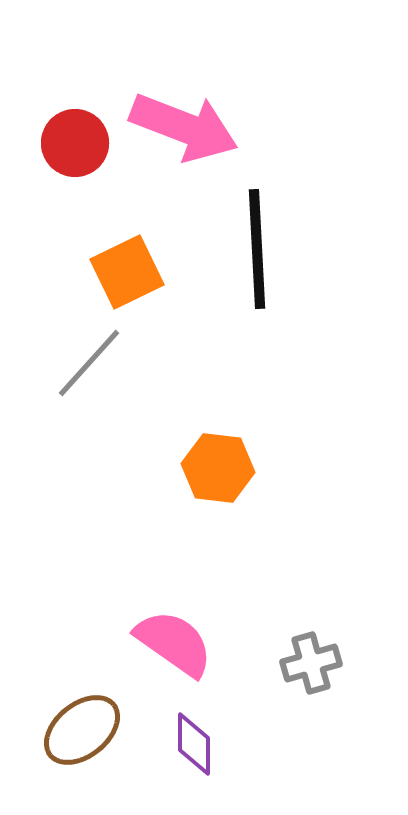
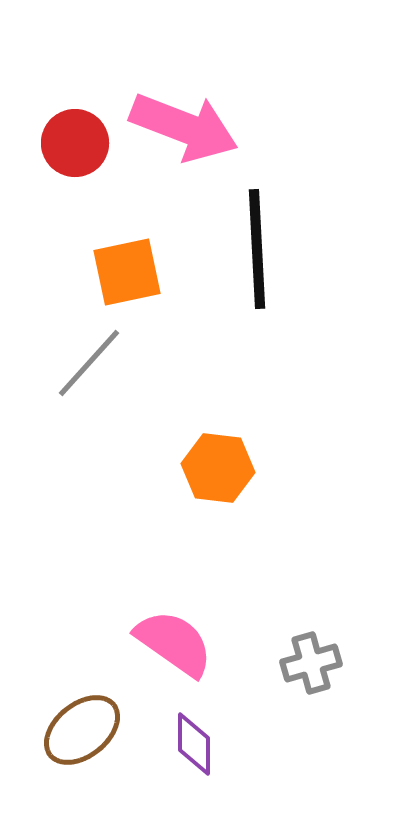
orange square: rotated 14 degrees clockwise
